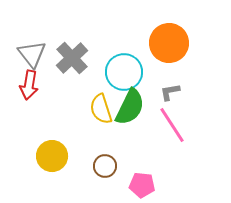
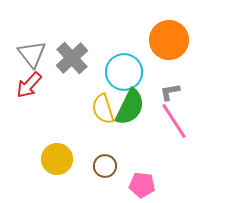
orange circle: moved 3 px up
red arrow: rotated 32 degrees clockwise
yellow semicircle: moved 2 px right
pink line: moved 2 px right, 4 px up
yellow circle: moved 5 px right, 3 px down
